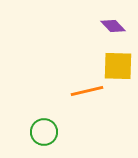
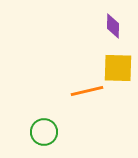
purple diamond: rotated 45 degrees clockwise
yellow square: moved 2 px down
